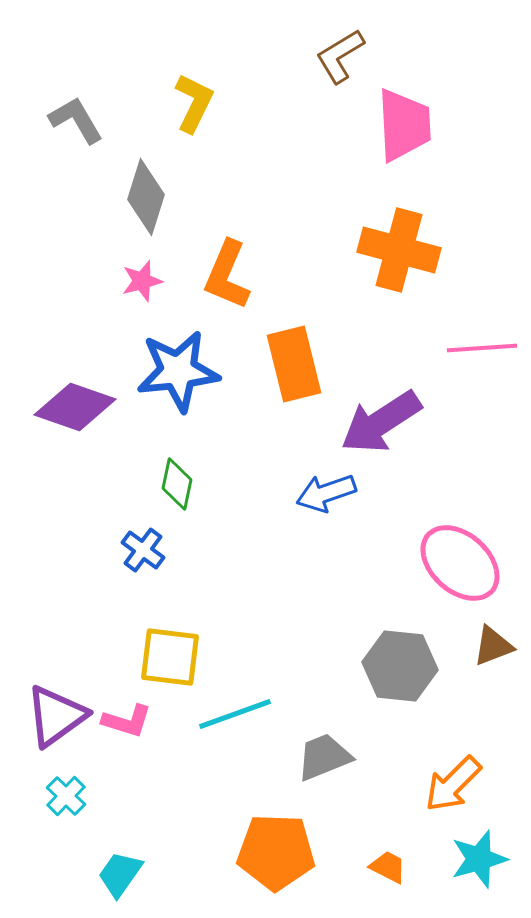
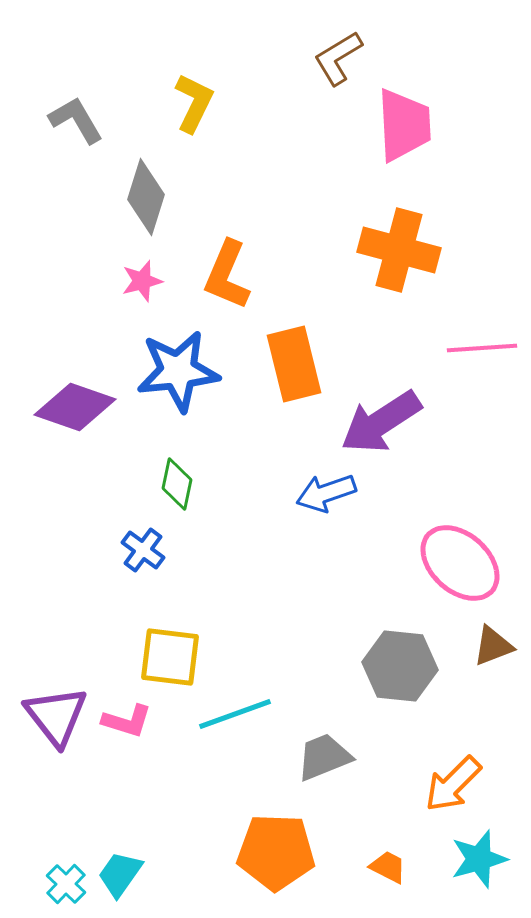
brown L-shape: moved 2 px left, 2 px down
purple triangle: rotated 32 degrees counterclockwise
cyan cross: moved 88 px down
